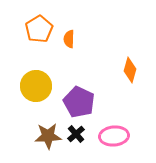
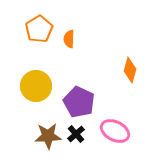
pink ellipse: moved 1 px right, 5 px up; rotated 32 degrees clockwise
